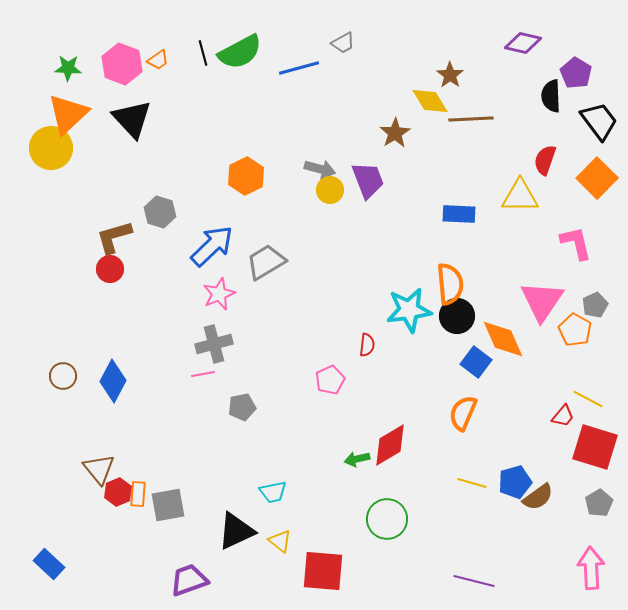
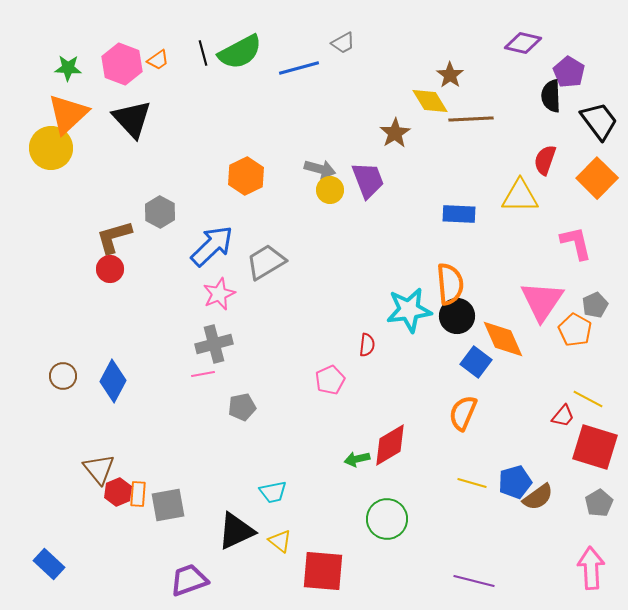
purple pentagon at (576, 73): moved 7 px left, 1 px up
gray hexagon at (160, 212): rotated 12 degrees clockwise
